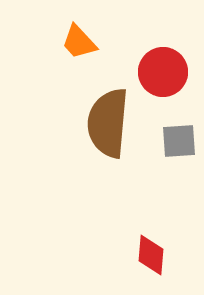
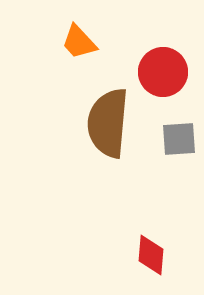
gray square: moved 2 px up
